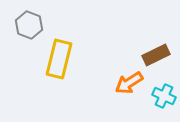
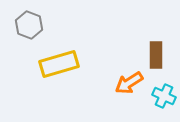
brown rectangle: rotated 64 degrees counterclockwise
yellow rectangle: moved 5 px down; rotated 60 degrees clockwise
